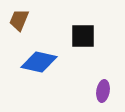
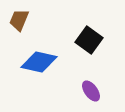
black square: moved 6 px right, 4 px down; rotated 36 degrees clockwise
purple ellipse: moved 12 px left; rotated 45 degrees counterclockwise
